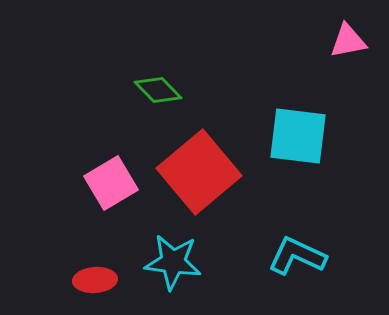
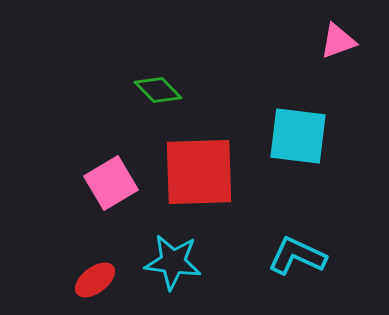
pink triangle: moved 10 px left; rotated 9 degrees counterclockwise
red square: rotated 38 degrees clockwise
red ellipse: rotated 33 degrees counterclockwise
